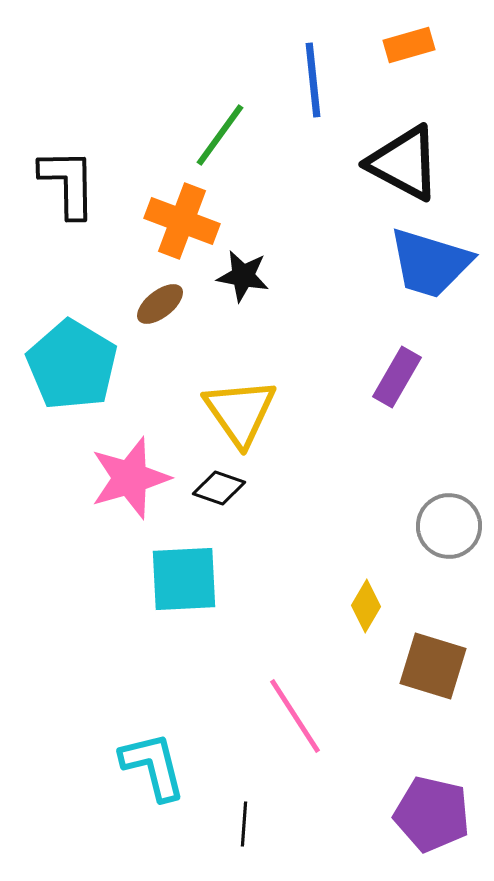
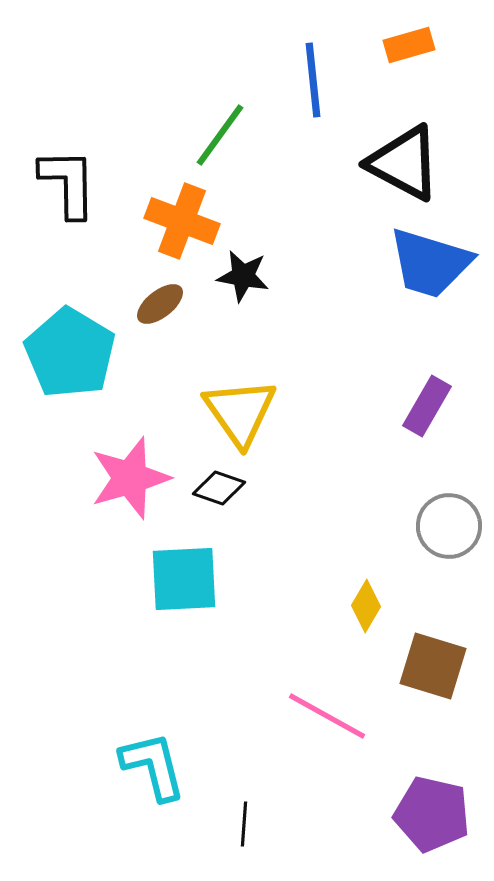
cyan pentagon: moved 2 px left, 12 px up
purple rectangle: moved 30 px right, 29 px down
pink line: moved 32 px right; rotated 28 degrees counterclockwise
